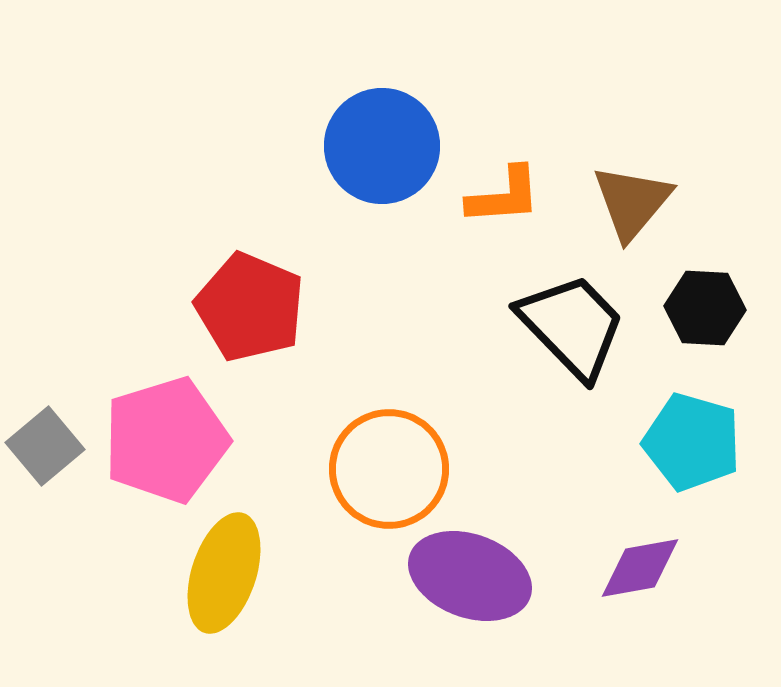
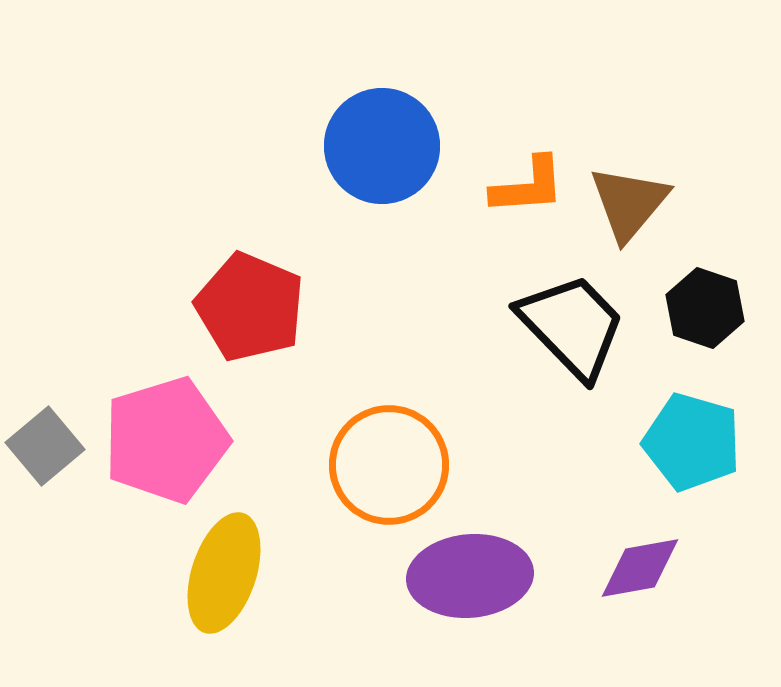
orange L-shape: moved 24 px right, 10 px up
brown triangle: moved 3 px left, 1 px down
black hexagon: rotated 16 degrees clockwise
orange circle: moved 4 px up
purple ellipse: rotated 25 degrees counterclockwise
